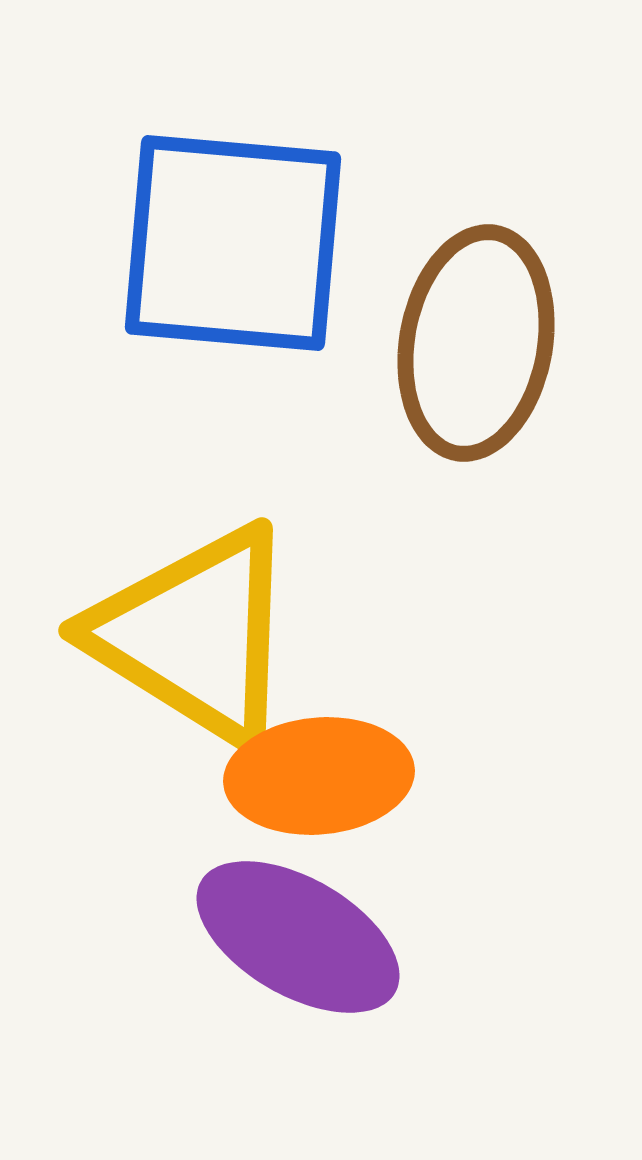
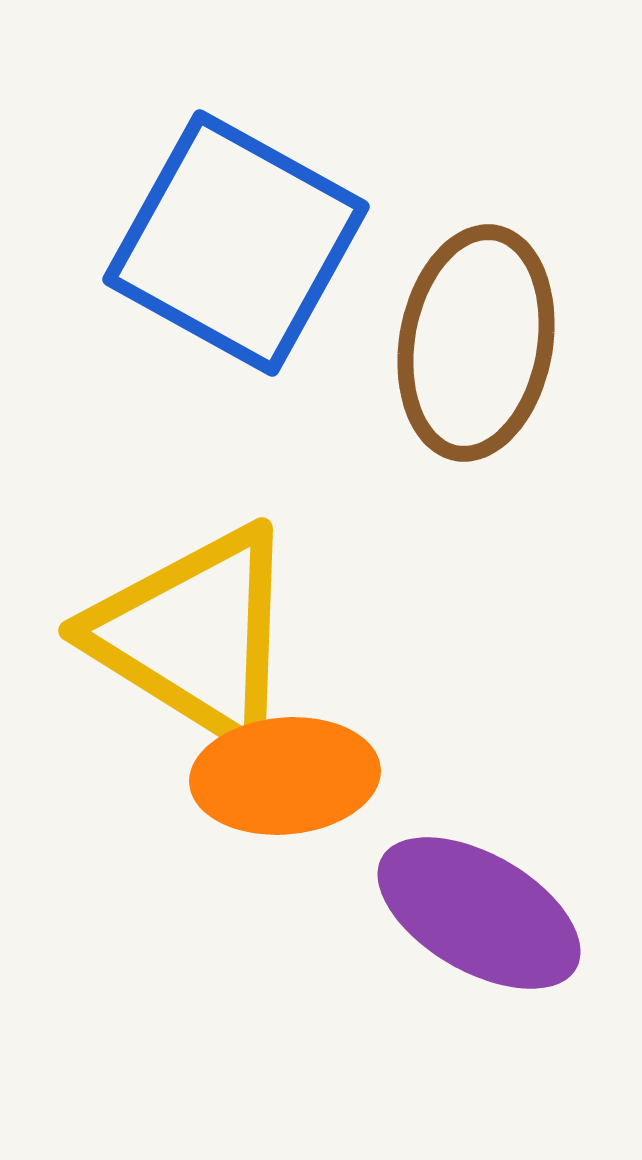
blue square: moved 3 px right; rotated 24 degrees clockwise
orange ellipse: moved 34 px left
purple ellipse: moved 181 px right, 24 px up
